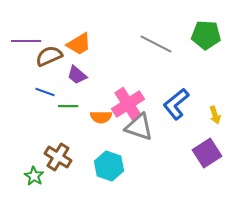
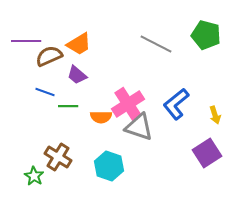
green pentagon: rotated 12 degrees clockwise
